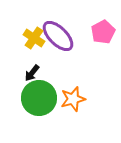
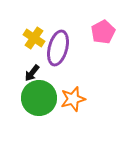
purple ellipse: moved 12 px down; rotated 60 degrees clockwise
